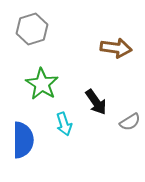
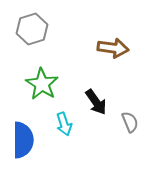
brown arrow: moved 3 px left
gray semicircle: rotated 80 degrees counterclockwise
